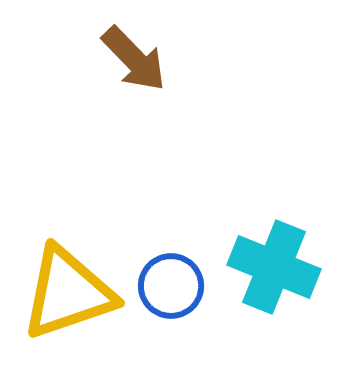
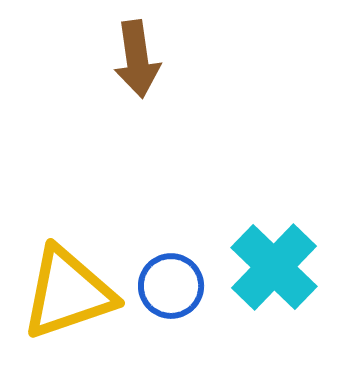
brown arrow: moved 3 px right; rotated 36 degrees clockwise
cyan cross: rotated 22 degrees clockwise
